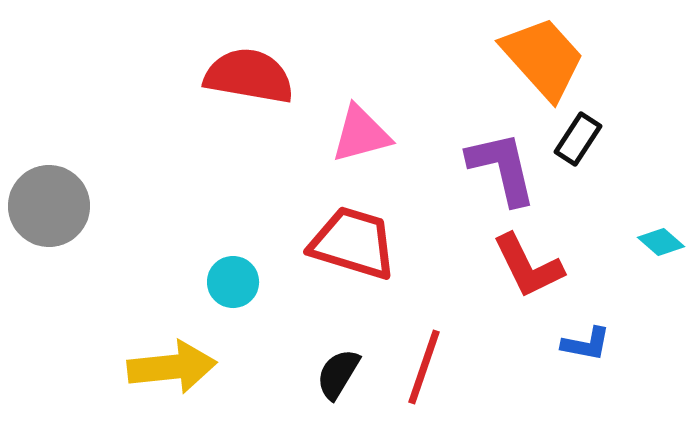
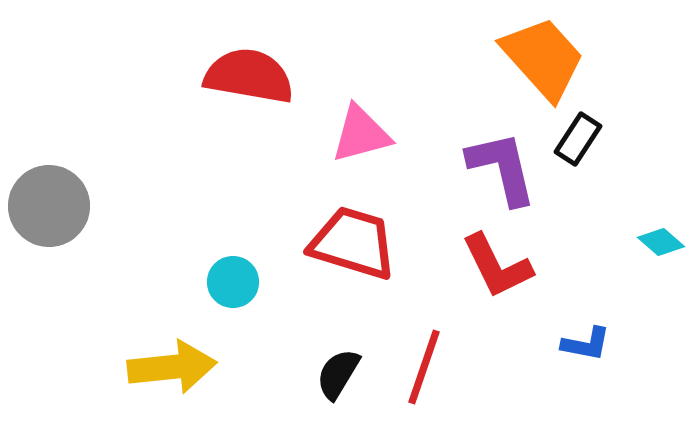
red L-shape: moved 31 px left
